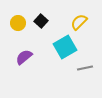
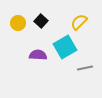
purple semicircle: moved 14 px right, 2 px up; rotated 42 degrees clockwise
